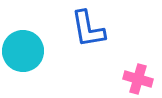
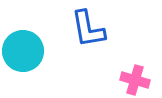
pink cross: moved 3 px left, 1 px down
